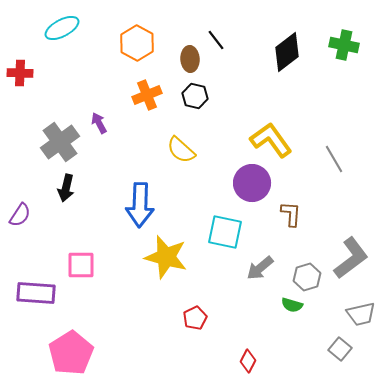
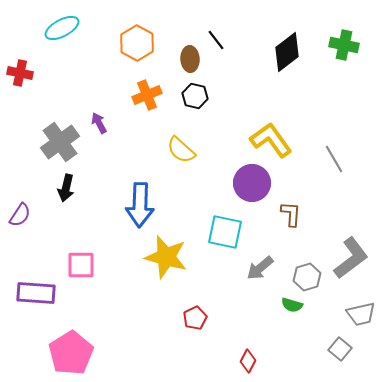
red cross: rotated 10 degrees clockwise
